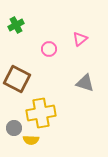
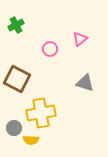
pink circle: moved 1 px right
